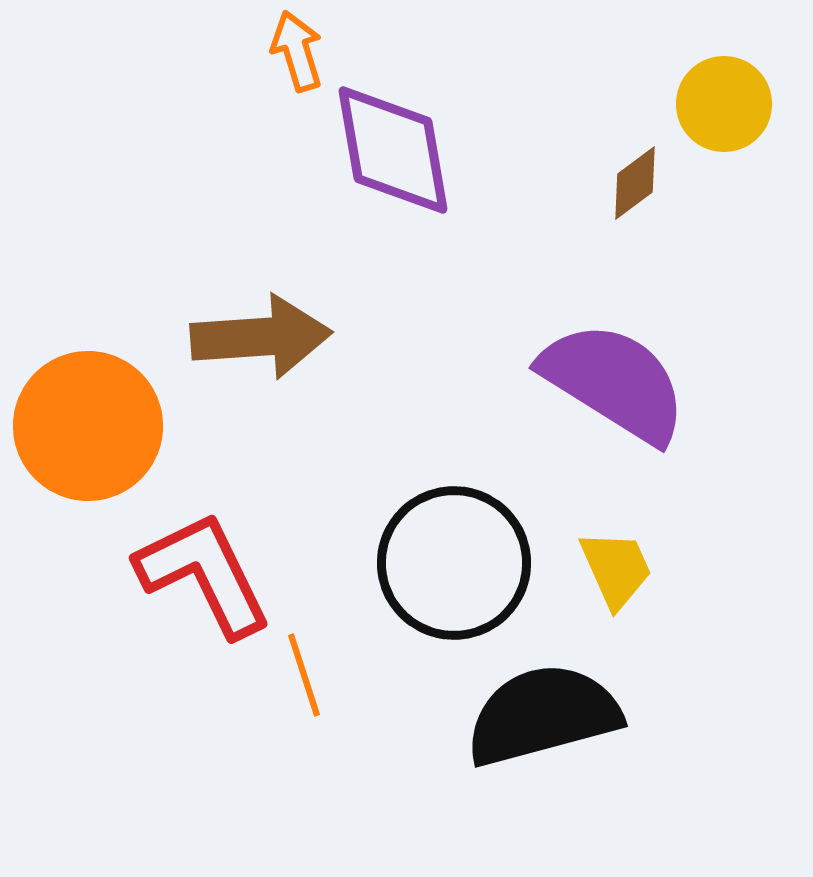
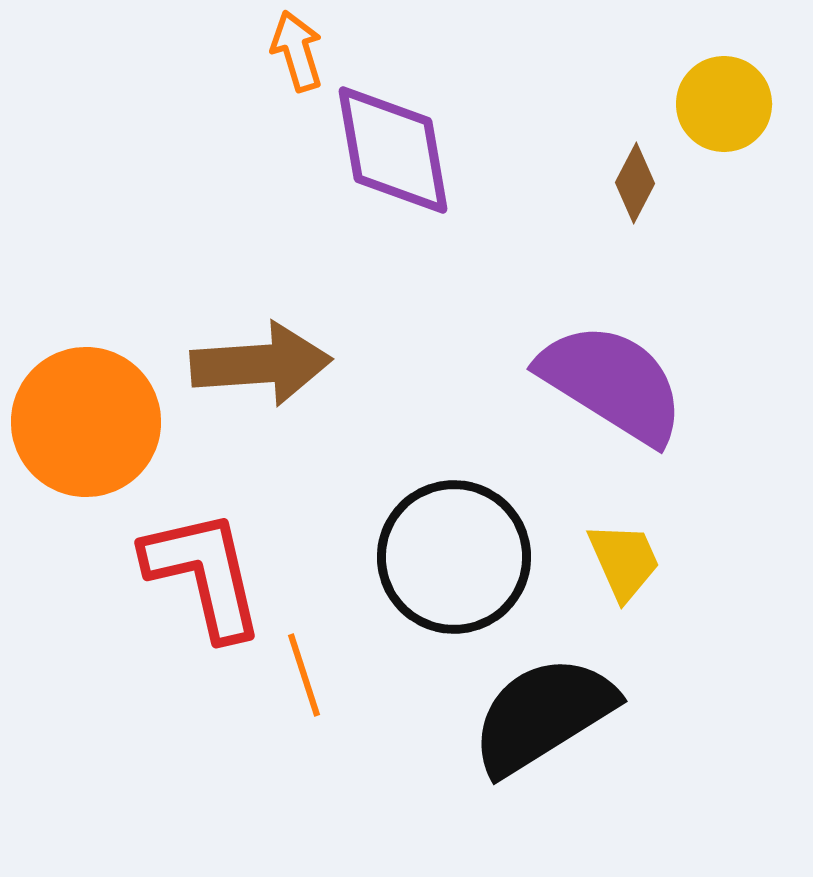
brown diamond: rotated 26 degrees counterclockwise
brown arrow: moved 27 px down
purple semicircle: moved 2 px left, 1 px down
orange circle: moved 2 px left, 4 px up
black circle: moved 6 px up
yellow trapezoid: moved 8 px right, 8 px up
red L-shape: rotated 13 degrees clockwise
black semicircle: rotated 17 degrees counterclockwise
